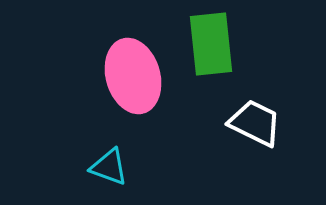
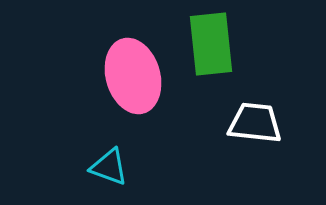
white trapezoid: rotated 20 degrees counterclockwise
